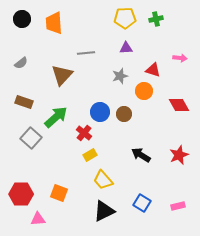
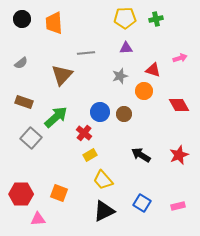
pink arrow: rotated 24 degrees counterclockwise
